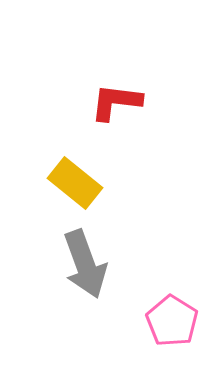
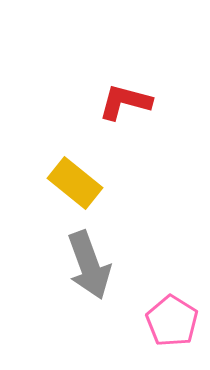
red L-shape: moved 9 px right; rotated 8 degrees clockwise
gray arrow: moved 4 px right, 1 px down
